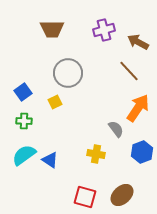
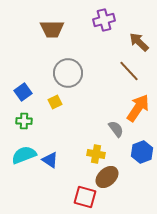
purple cross: moved 10 px up
brown arrow: moved 1 px right; rotated 15 degrees clockwise
cyan semicircle: rotated 15 degrees clockwise
brown ellipse: moved 15 px left, 18 px up
